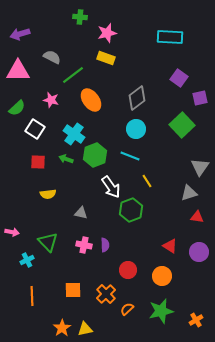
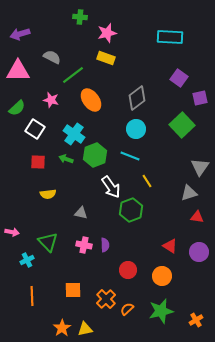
orange cross at (106, 294): moved 5 px down
